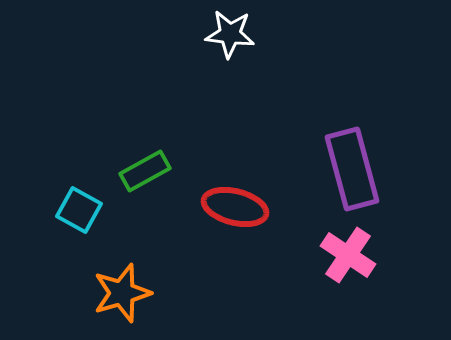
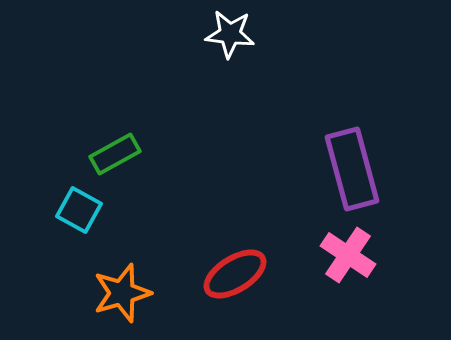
green rectangle: moved 30 px left, 17 px up
red ellipse: moved 67 px down; rotated 46 degrees counterclockwise
